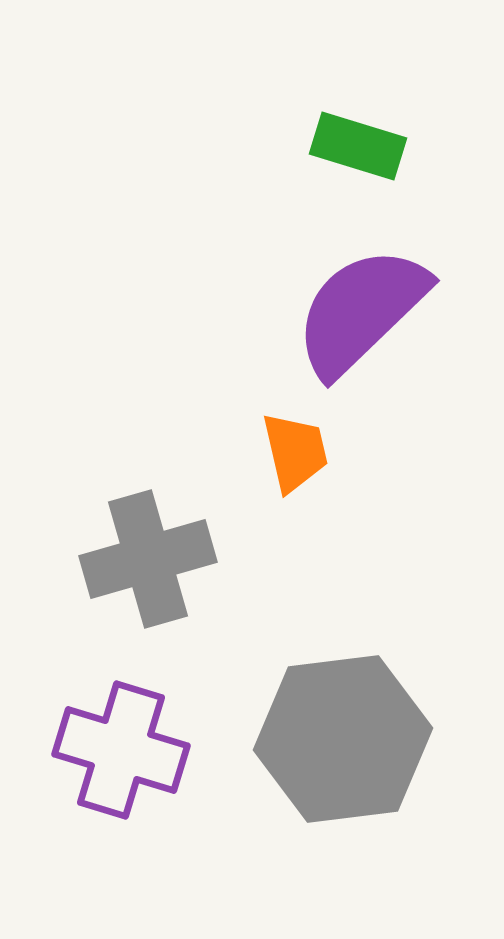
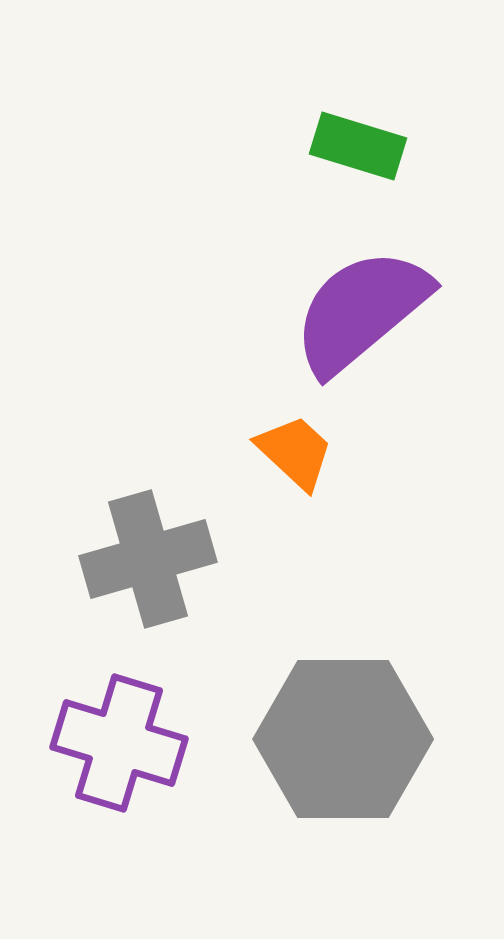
purple semicircle: rotated 4 degrees clockwise
orange trapezoid: rotated 34 degrees counterclockwise
gray hexagon: rotated 7 degrees clockwise
purple cross: moved 2 px left, 7 px up
